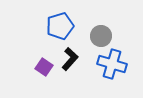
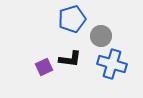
blue pentagon: moved 12 px right, 7 px up
black L-shape: rotated 55 degrees clockwise
purple square: rotated 30 degrees clockwise
